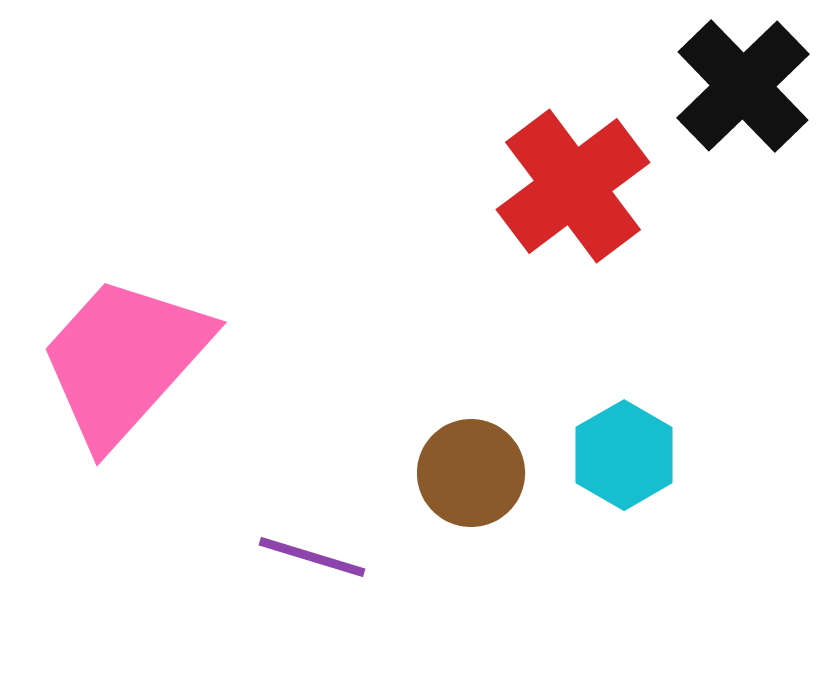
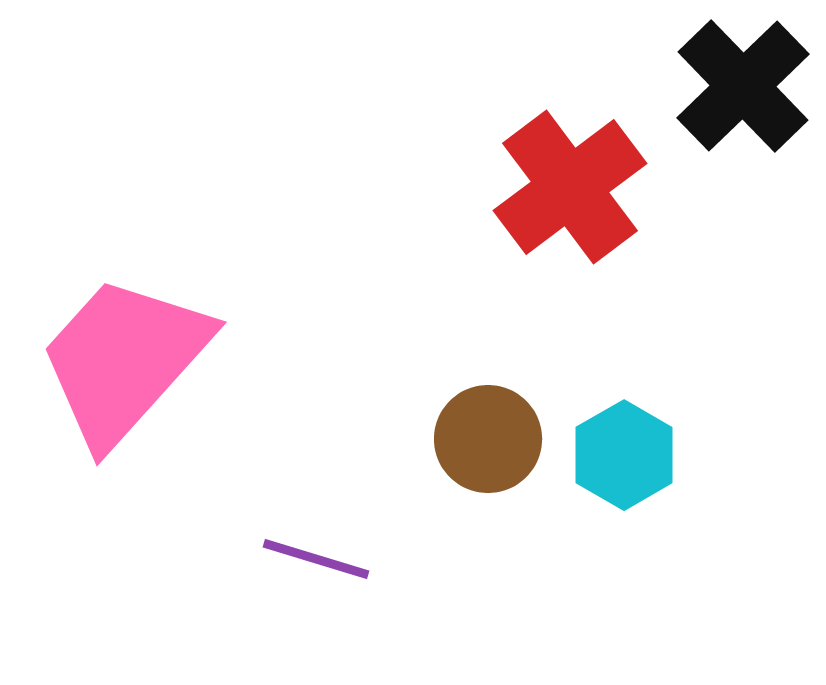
red cross: moved 3 px left, 1 px down
brown circle: moved 17 px right, 34 px up
purple line: moved 4 px right, 2 px down
